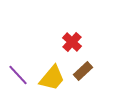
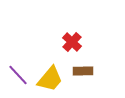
brown rectangle: rotated 42 degrees clockwise
yellow trapezoid: moved 2 px left, 1 px down
